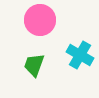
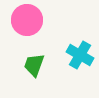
pink circle: moved 13 px left
